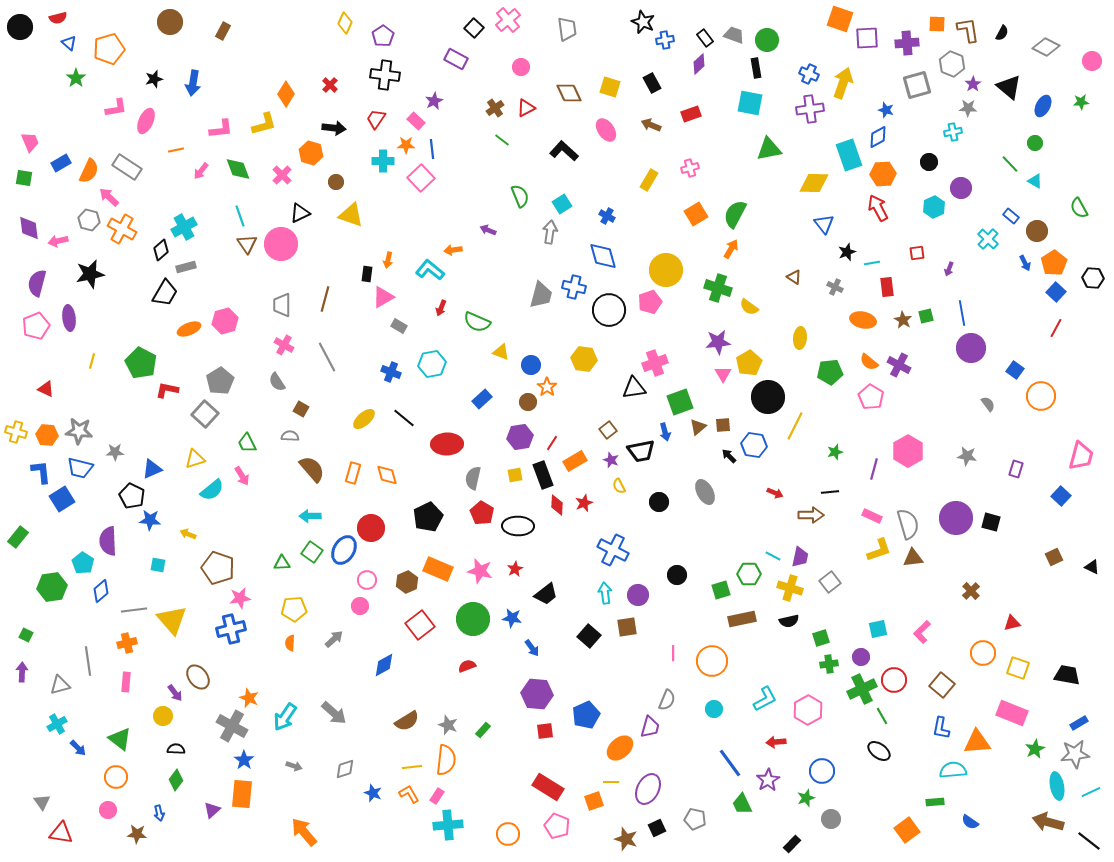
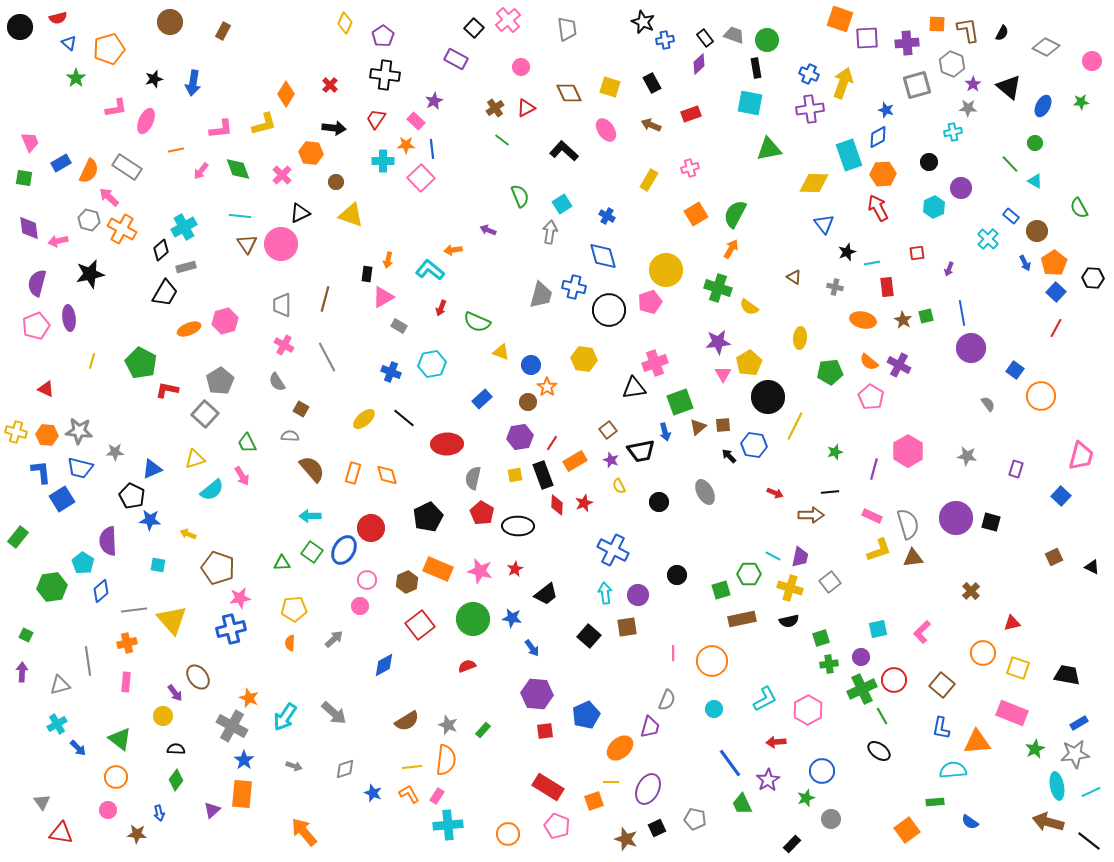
orange hexagon at (311, 153): rotated 10 degrees counterclockwise
cyan line at (240, 216): rotated 65 degrees counterclockwise
gray cross at (835, 287): rotated 14 degrees counterclockwise
